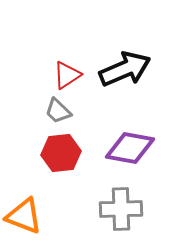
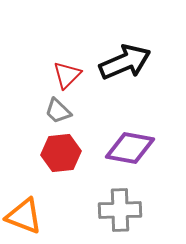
black arrow: moved 7 px up
red triangle: rotated 12 degrees counterclockwise
gray cross: moved 1 px left, 1 px down
